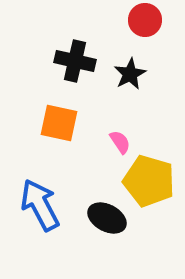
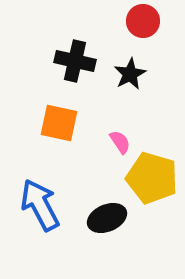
red circle: moved 2 px left, 1 px down
yellow pentagon: moved 3 px right, 3 px up
black ellipse: rotated 51 degrees counterclockwise
